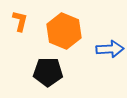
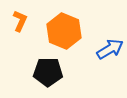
orange L-shape: rotated 10 degrees clockwise
blue arrow: rotated 28 degrees counterclockwise
